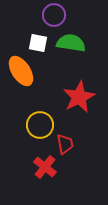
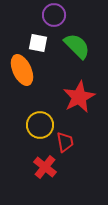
green semicircle: moved 6 px right, 3 px down; rotated 36 degrees clockwise
orange ellipse: moved 1 px right, 1 px up; rotated 8 degrees clockwise
red trapezoid: moved 2 px up
